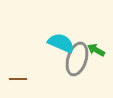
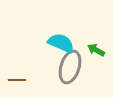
gray ellipse: moved 7 px left, 8 px down
brown line: moved 1 px left, 1 px down
